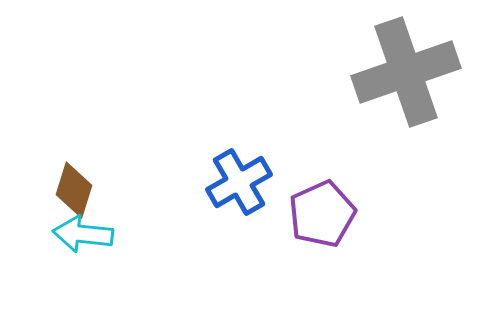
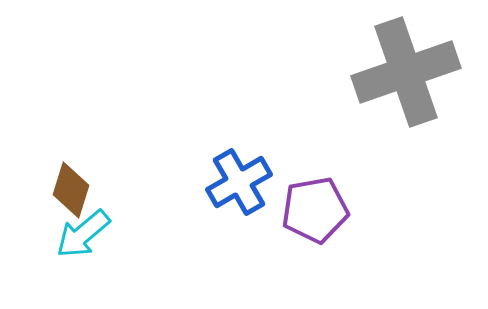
brown diamond: moved 3 px left
purple pentagon: moved 7 px left, 4 px up; rotated 14 degrees clockwise
cyan arrow: rotated 46 degrees counterclockwise
